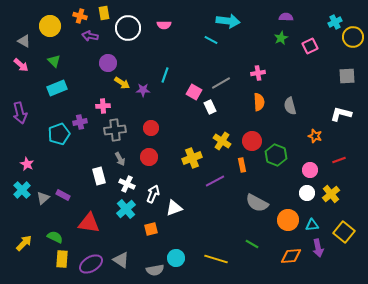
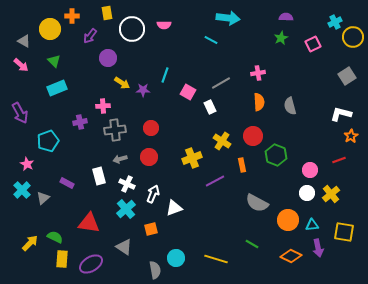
yellow rectangle at (104, 13): moved 3 px right
orange cross at (80, 16): moved 8 px left; rotated 16 degrees counterclockwise
cyan arrow at (228, 21): moved 3 px up
yellow circle at (50, 26): moved 3 px down
white circle at (128, 28): moved 4 px right, 1 px down
purple arrow at (90, 36): rotated 63 degrees counterclockwise
pink square at (310, 46): moved 3 px right, 2 px up
purple circle at (108, 63): moved 5 px up
gray square at (347, 76): rotated 30 degrees counterclockwise
pink square at (194, 92): moved 6 px left
purple arrow at (20, 113): rotated 15 degrees counterclockwise
cyan pentagon at (59, 134): moved 11 px left, 7 px down
orange star at (315, 136): moved 36 px right; rotated 24 degrees clockwise
red circle at (252, 141): moved 1 px right, 5 px up
gray arrow at (120, 159): rotated 104 degrees clockwise
purple rectangle at (63, 195): moved 4 px right, 12 px up
yellow square at (344, 232): rotated 30 degrees counterclockwise
yellow arrow at (24, 243): moved 6 px right
orange diamond at (291, 256): rotated 30 degrees clockwise
gray triangle at (121, 260): moved 3 px right, 13 px up
gray semicircle at (155, 270): rotated 90 degrees counterclockwise
